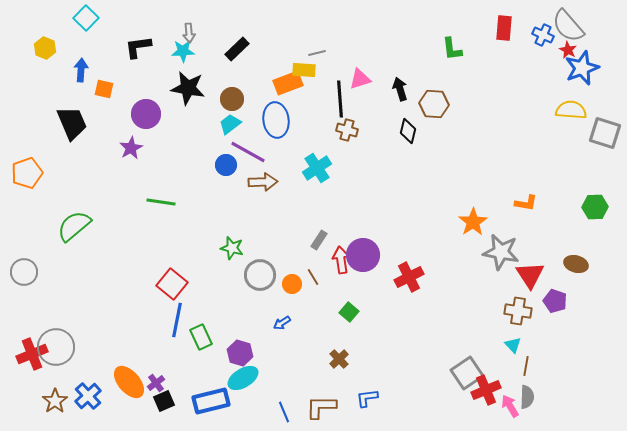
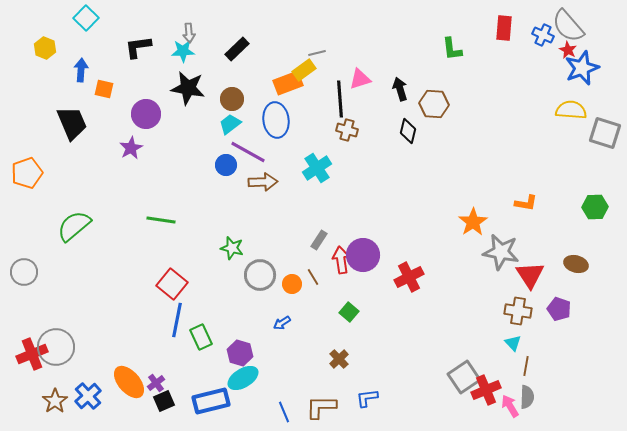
yellow rectangle at (304, 70): rotated 40 degrees counterclockwise
green line at (161, 202): moved 18 px down
purple pentagon at (555, 301): moved 4 px right, 8 px down
cyan triangle at (513, 345): moved 2 px up
gray square at (467, 373): moved 3 px left, 4 px down
